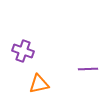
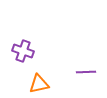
purple line: moved 2 px left, 3 px down
